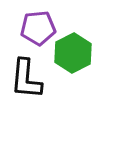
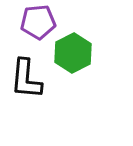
purple pentagon: moved 6 px up
